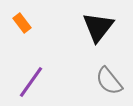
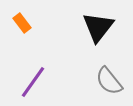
purple line: moved 2 px right
